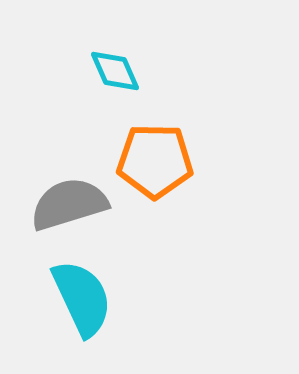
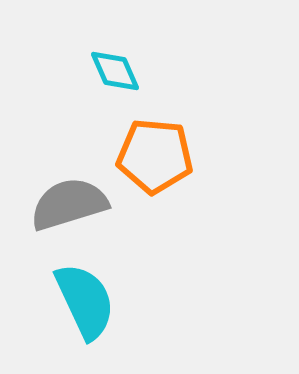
orange pentagon: moved 5 px up; rotated 4 degrees clockwise
cyan semicircle: moved 3 px right, 3 px down
